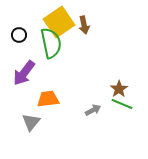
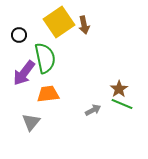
green semicircle: moved 6 px left, 15 px down
orange trapezoid: moved 5 px up
